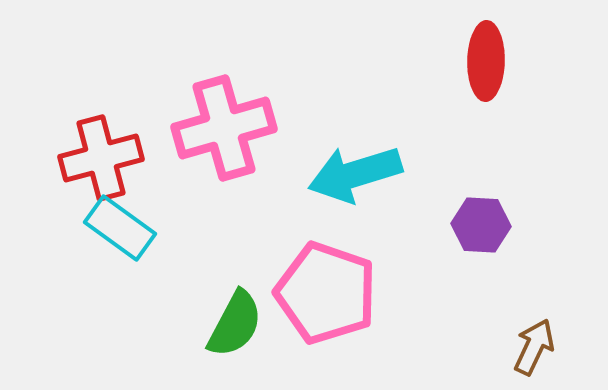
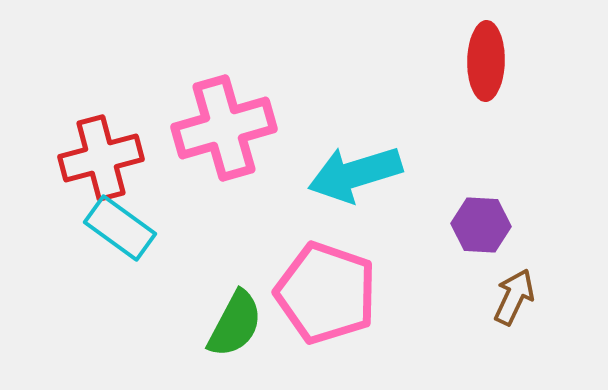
brown arrow: moved 20 px left, 50 px up
